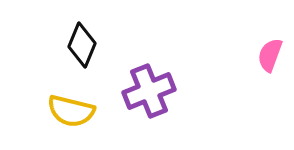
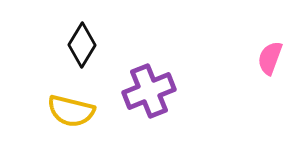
black diamond: rotated 9 degrees clockwise
pink semicircle: moved 3 px down
